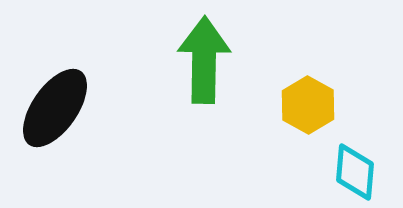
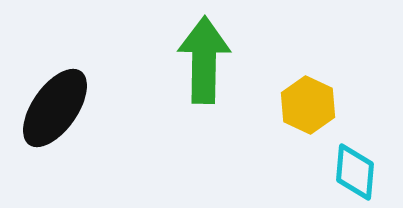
yellow hexagon: rotated 4 degrees counterclockwise
